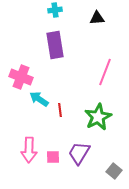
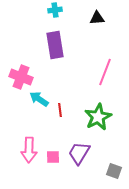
gray square: rotated 21 degrees counterclockwise
